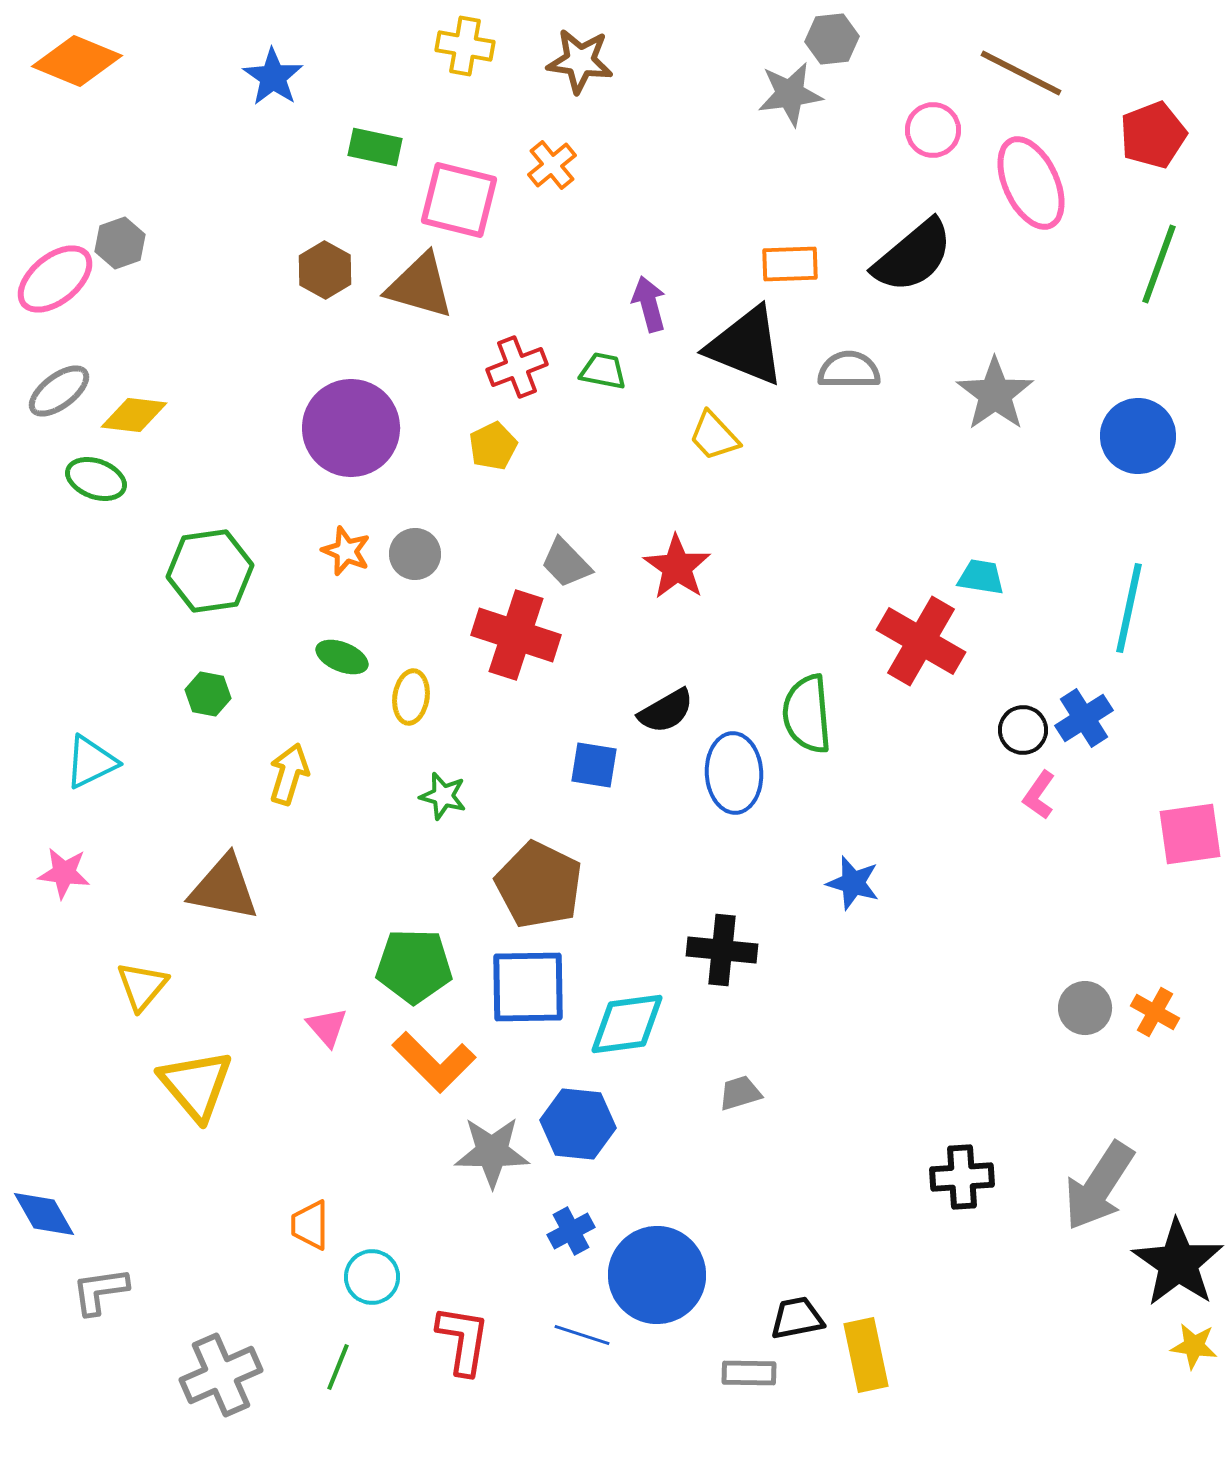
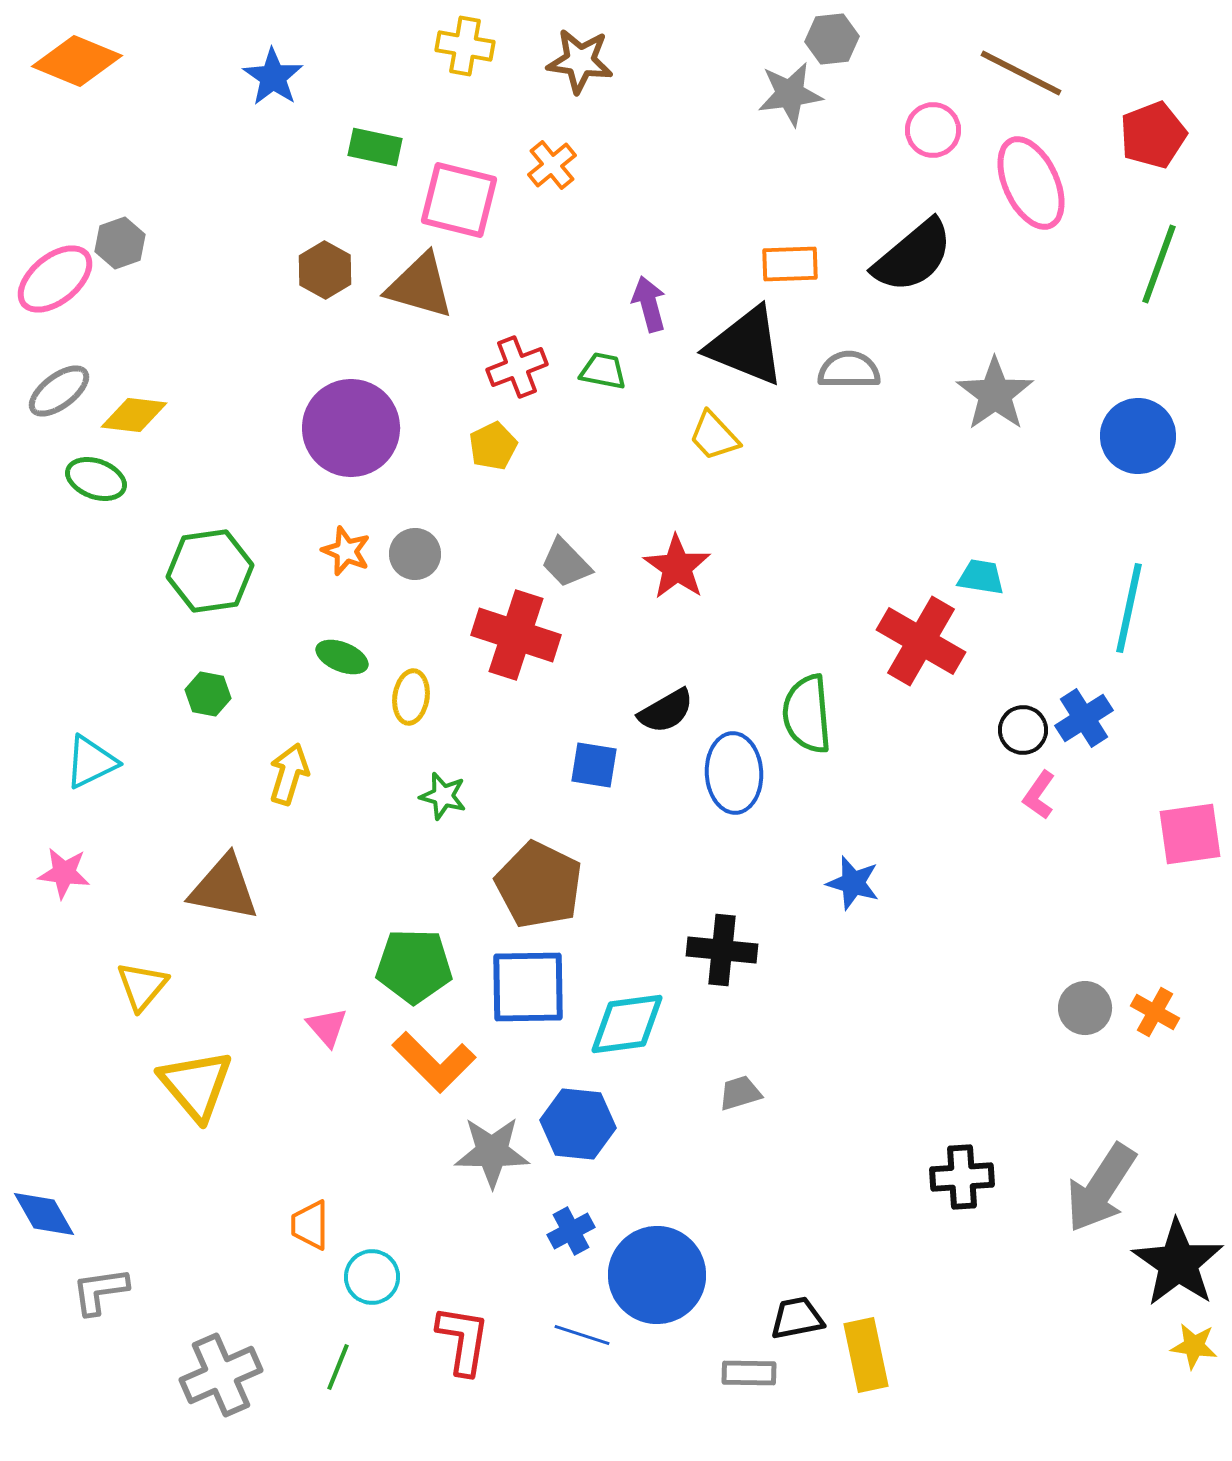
gray arrow at (1099, 1186): moved 2 px right, 2 px down
